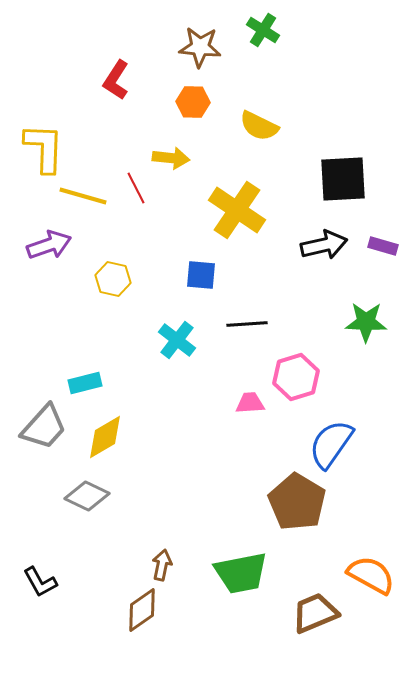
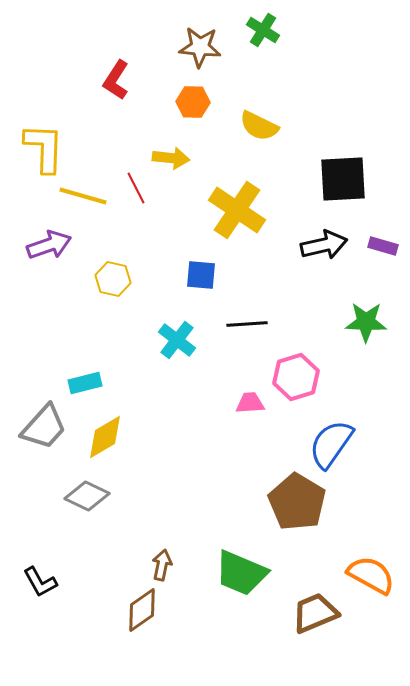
green trapezoid: rotated 34 degrees clockwise
